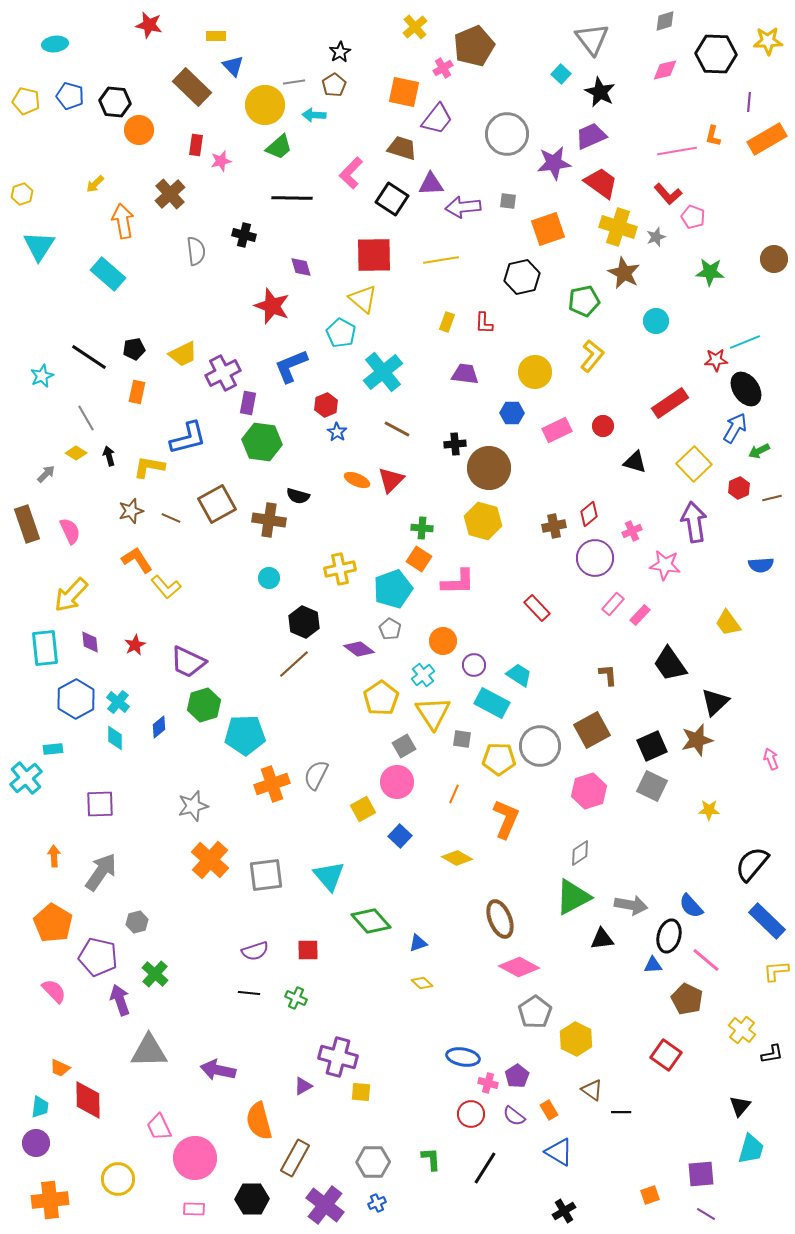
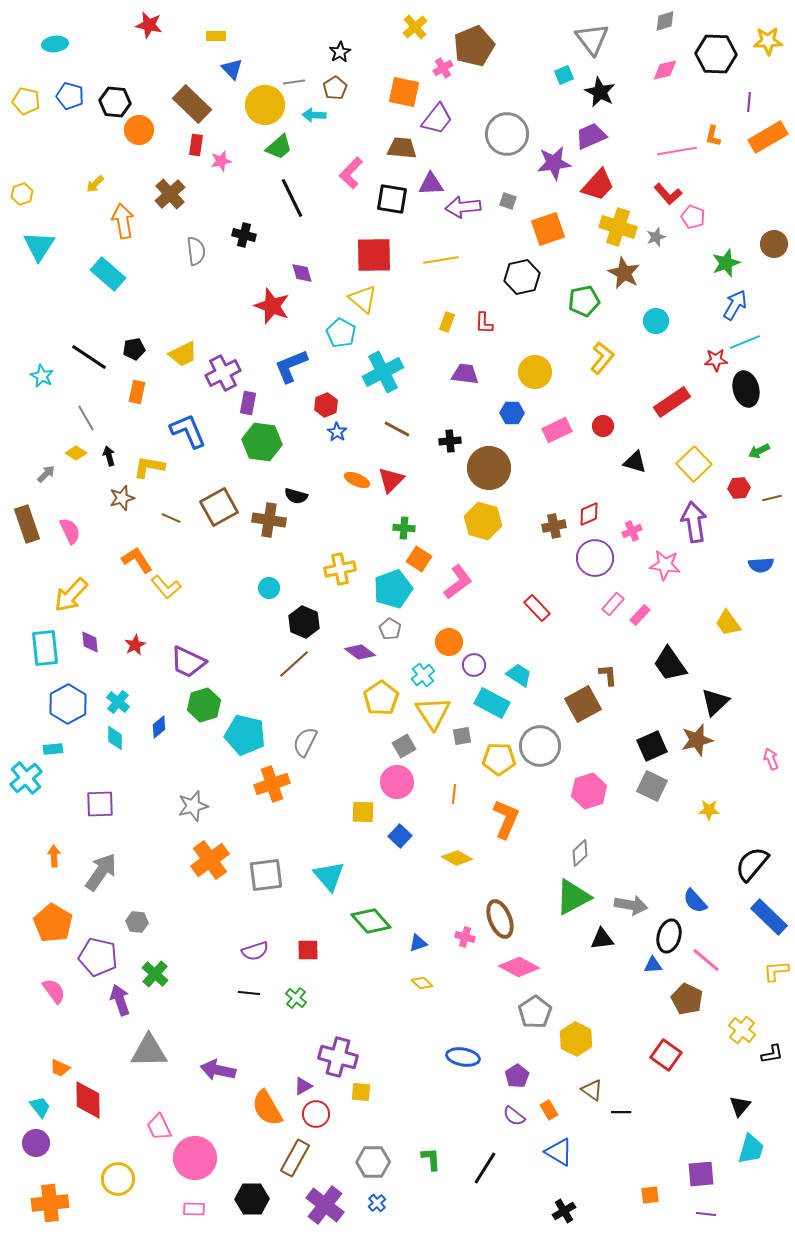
blue triangle at (233, 66): moved 1 px left, 3 px down
cyan square at (561, 74): moved 3 px right, 1 px down; rotated 24 degrees clockwise
brown pentagon at (334, 85): moved 1 px right, 3 px down
brown rectangle at (192, 87): moved 17 px down
orange rectangle at (767, 139): moved 1 px right, 2 px up
brown trapezoid at (402, 148): rotated 12 degrees counterclockwise
red trapezoid at (601, 183): moved 3 px left, 2 px down; rotated 96 degrees clockwise
black line at (292, 198): rotated 63 degrees clockwise
black square at (392, 199): rotated 24 degrees counterclockwise
gray square at (508, 201): rotated 12 degrees clockwise
brown circle at (774, 259): moved 15 px up
purple diamond at (301, 267): moved 1 px right, 6 px down
green star at (710, 272): moved 16 px right, 9 px up; rotated 24 degrees counterclockwise
yellow L-shape at (592, 356): moved 10 px right, 2 px down
cyan cross at (383, 372): rotated 12 degrees clockwise
cyan star at (42, 376): rotated 20 degrees counterclockwise
black ellipse at (746, 389): rotated 20 degrees clockwise
red rectangle at (670, 403): moved 2 px right, 1 px up
blue arrow at (735, 428): moved 123 px up
blue L-shape at (188, 438): moved 7 px up; rotated 99 degrees counterclockwise
black cross at (455, 444): moved 5 px left, 3 px up
red hexagon at (739, 488): rotated 20 degrees clockwise
black semicircle at (298, 496): moved 2 px left
brown square at (217, 504): moved 2 px right, 3 px down
brown star at (131, 511): moved 9 px left, 13 px up
red diamond at (589, 514): rotated 15 degrees clockwise
green cross at (422, 528): moved 18 px left
cyan circle at (269, 578): moved 10 px down
pink L-shape at (458, 582): rotated 36 degrees counterclockwise
orange circle at (443, 641): moved 6 px right, 1 px down
purple diamond at (359, 649): moved 1 px right, 3 px down
blue hexagon at (76, 699): moved 8 px left, 5 px down
brown square at (592, 730): moved 9 px left, 26 px up
cyan pentagon at (245, 735): rotated 15 degrees clockwise
gray square at (462, 739): moved 3 px up; rotated 18 degrees counterclockwise
gray semicircle at (316, 775): moved 11 px left, 33 px up
orange line at (454, 794): rotated 18 degrees counterclockwise
yellow square at (363, 809): moved 3 px down; rotated 30 degrees clockwise
gray diamond at (580, 853): rotated 8 degrees counterclockwise
orange cross at (210, 860): rotated 12 degrees clockwise
blue semicircle at (691, 906): moved 4 px right, 5 px up
blue rectangle at (767, 921): moved 2 px right, 4 px up
gray hexagon at (137, 922): rotated 20 degrees clockwise
pink semicircle at (54, 991): rotated 8 degrees clockwise
green cross at (296, 998): rotated 15 degrees clockwise
pink cross at (488, 1083): moved 23 px left, 146 px up
cyan trapezoid at (40, 1107): rotated 45 degrees counterclockwise
red circle at (471, 1114): moved 155 px left
orange semicircle at (259, 1121): moved 8 px right, 13 px up; rotated 15 degrees counterclockwise
orange square at (650, 1195): rotated 12 degrees clockwise
orange cross at (50, 1200): moved 3 px down
blue cross at (377, 1203): rotated 18 degrees counterclockwise
purple line at (706, 1214): rotated 24 degrees counterclockwise
